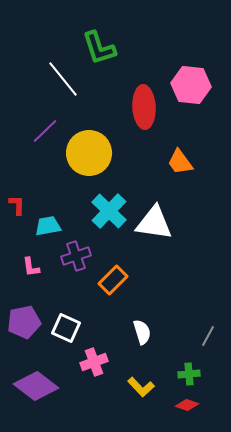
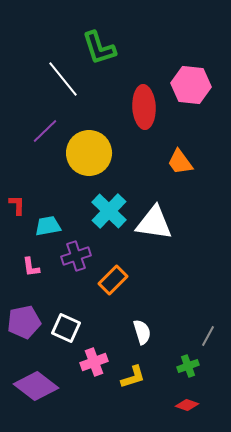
green cross: moved 1 px left, 8 px up; rotated 15 degrees counterclockwise
yellow L-shape: moved 8 px left, 10 px up; rotated 64 degrees counterclockwise
